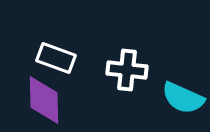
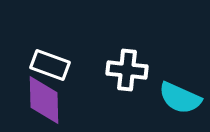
white rectangle: moved 6 px left, 7 px down
cyan semicircle: moved 3 px left
